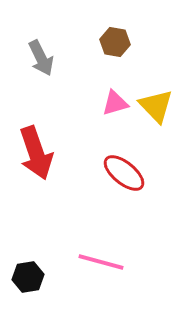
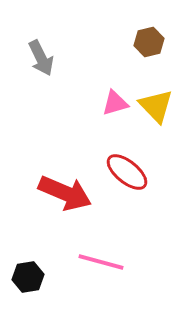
brown hexagon: moved 34 px right; rotated 24 degrees counterclockwise
red arrow: moved 29 px right, 40 px down; rotated 48 degrees counterclockwise
red ellipse: moved 3 px right, 1 px up
